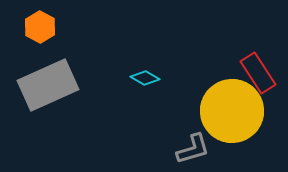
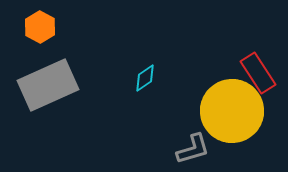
cyan diamond: rotated 64 degrees counterclockwise
